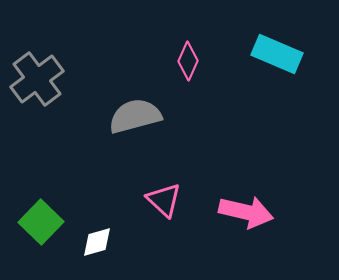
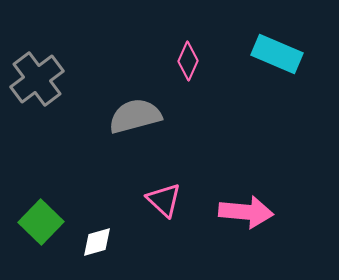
pink arrow: rotated 8 degrees counterclockwise
